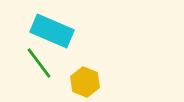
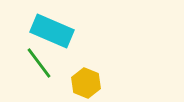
yellow hexagon: moved 1 px right, 1 px down
